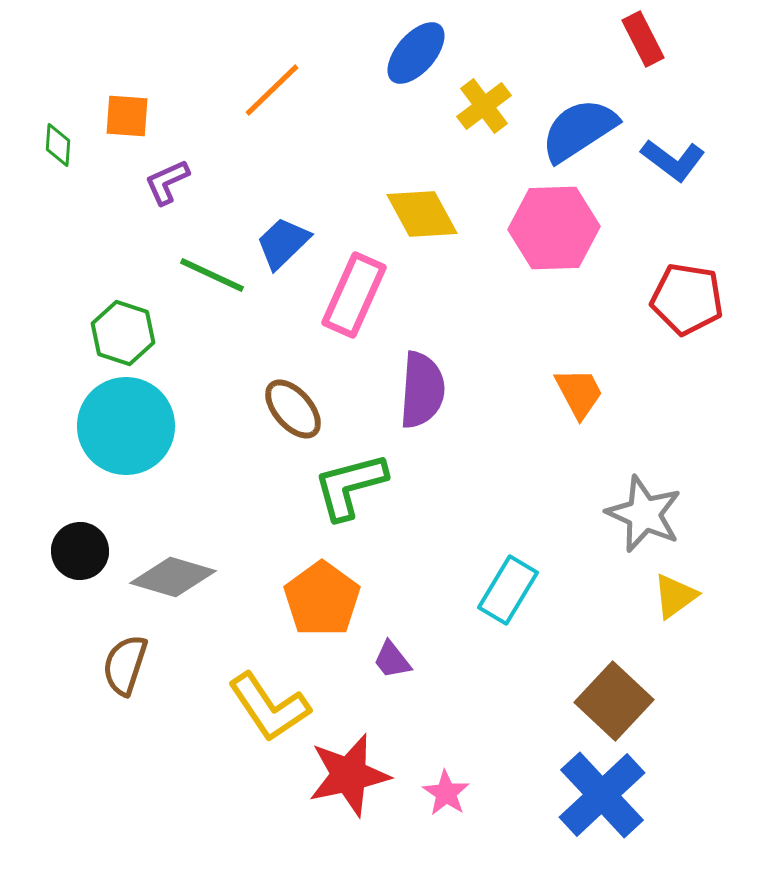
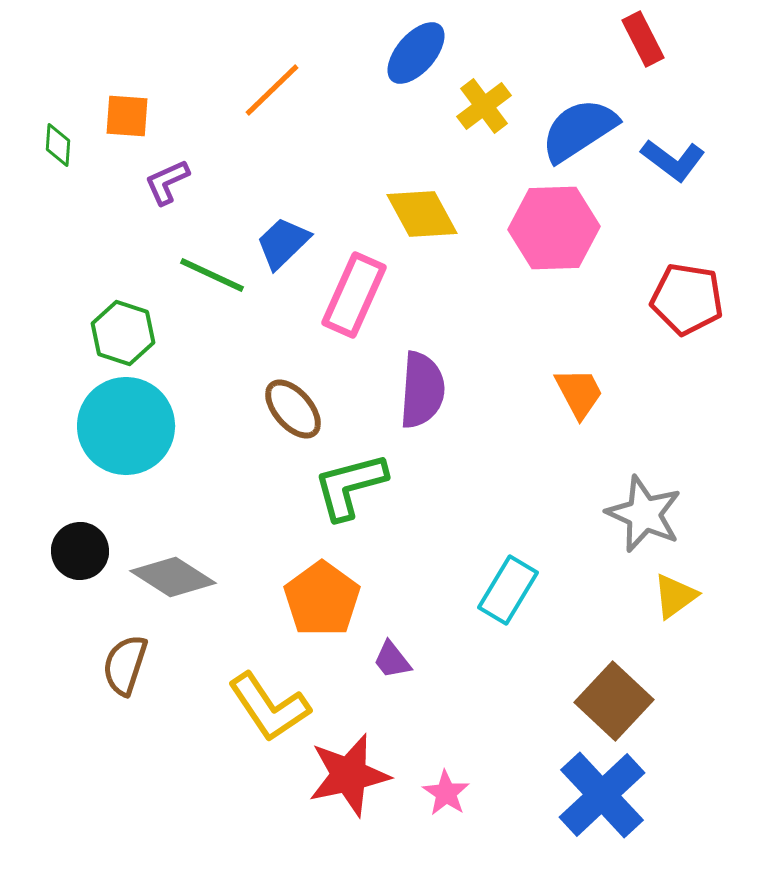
gray diamond: rotated 16 degrees clockwise
